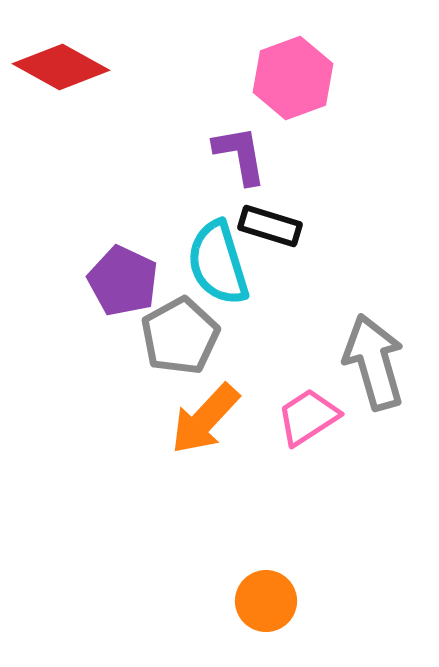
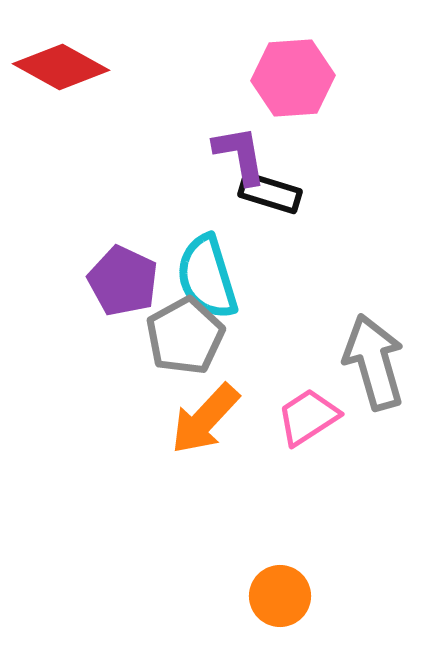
pink hexagon: rotated 16 degrees clockwise
black rectangle: moved 33 px up
cyan semicircle: moved 11 px left, 14 px down
gray pentagon: moved 5 px right
orange circle: moved 14 px right, 5 px up
